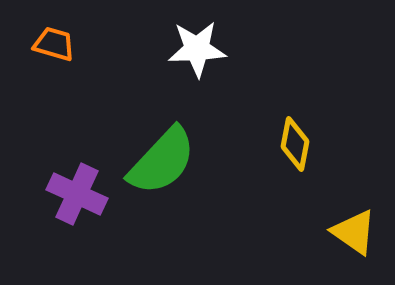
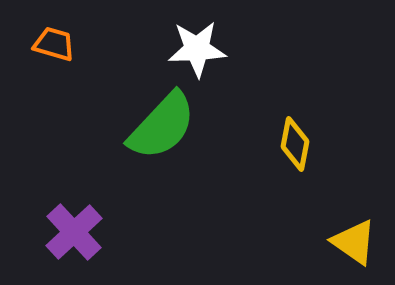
green semicircle: moved 35 px up
purple cross: moved 3 px left, 38 px down; rotated 22 degrees clockwise
yellow triangle: moved 10 px down
